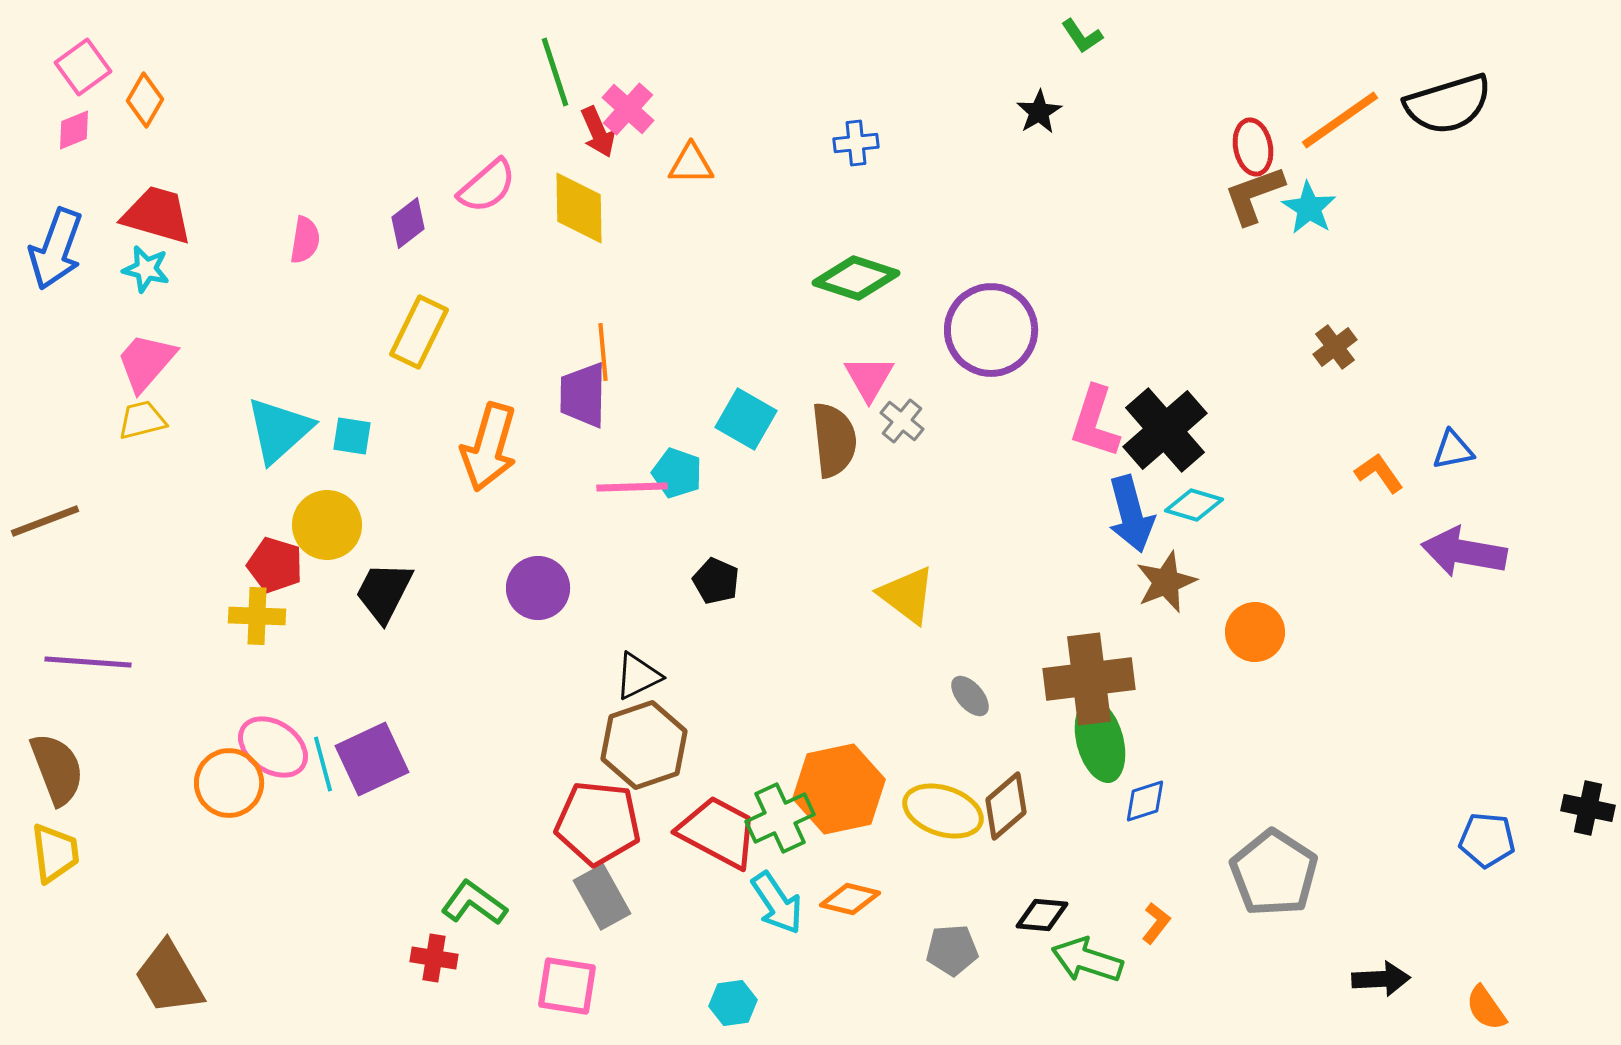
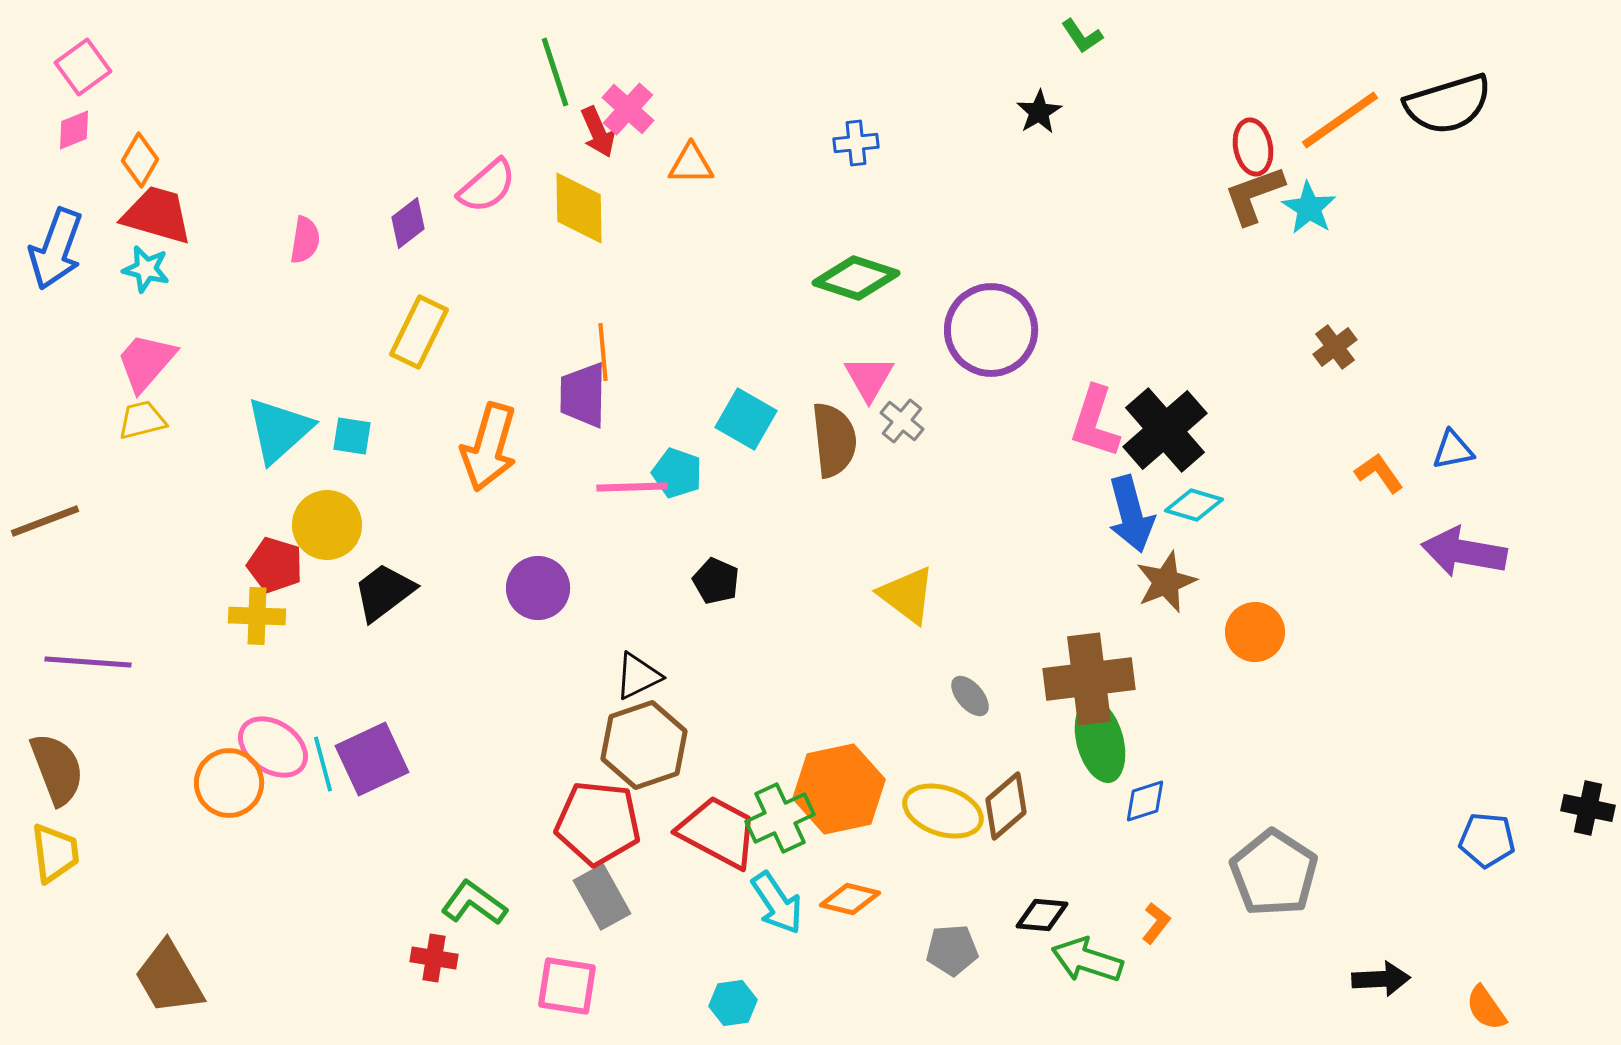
orange diamond at (145, 100): moved 5 px left, 60 px down
black trapezoid at (384, 592): rotated 26 degrees clockwise
